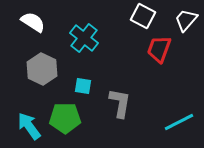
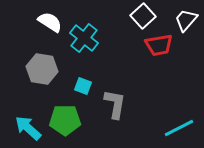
white square: rotated 20 degrees clockwise
white semicircle: moved 17 px right
red trapezoid: moved 4 px up; rotated 120 degrees counterclockwise
gray hexagon: rotated 16 degrees counterclockwise
cyan square: rotated 12 degrees clockwise
gray L-shape: moved 5 px left, 1 px down
green pentagon: moved 2 px down
cyan line: moved 6 px down
cyan arrow: moved 1 px left, 2 px down; rotated 12 degrees counterclockwise
